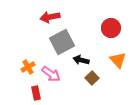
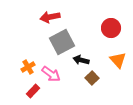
red rectangle: moved 3 px left, 2 px up; rotated 56 degrees clockwise
